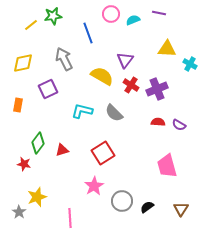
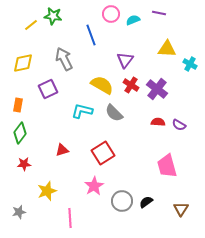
green star: rotated 18 degrees clockwise
blue line: moved 3 px right, 2 px down
yellow semicircle: moved 9 px down
purple cross: rotated 30 degrees counterclockwise
green diamond: moved 18 px left, 10 px up
red star: rotated 16 degrees counterclockwise
yellow star: moved 10 px right, 6 px up
black semicircle: moved 1 px left, 5 px up
gray star: rotated 24 degrees clockwise
